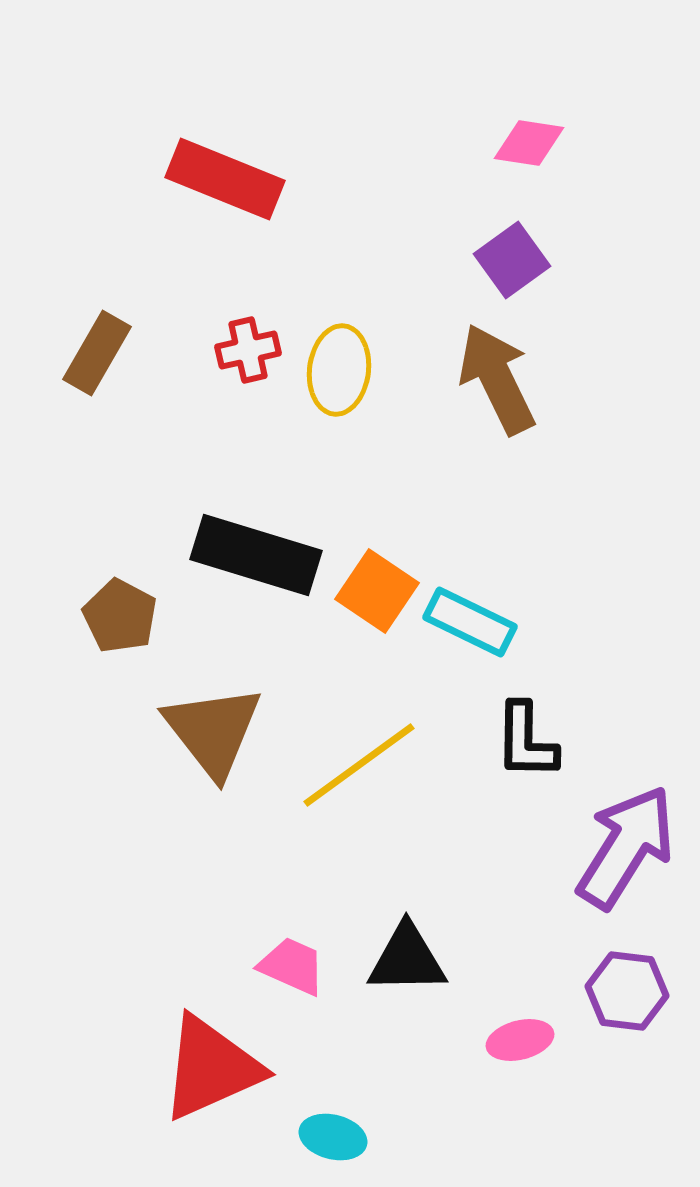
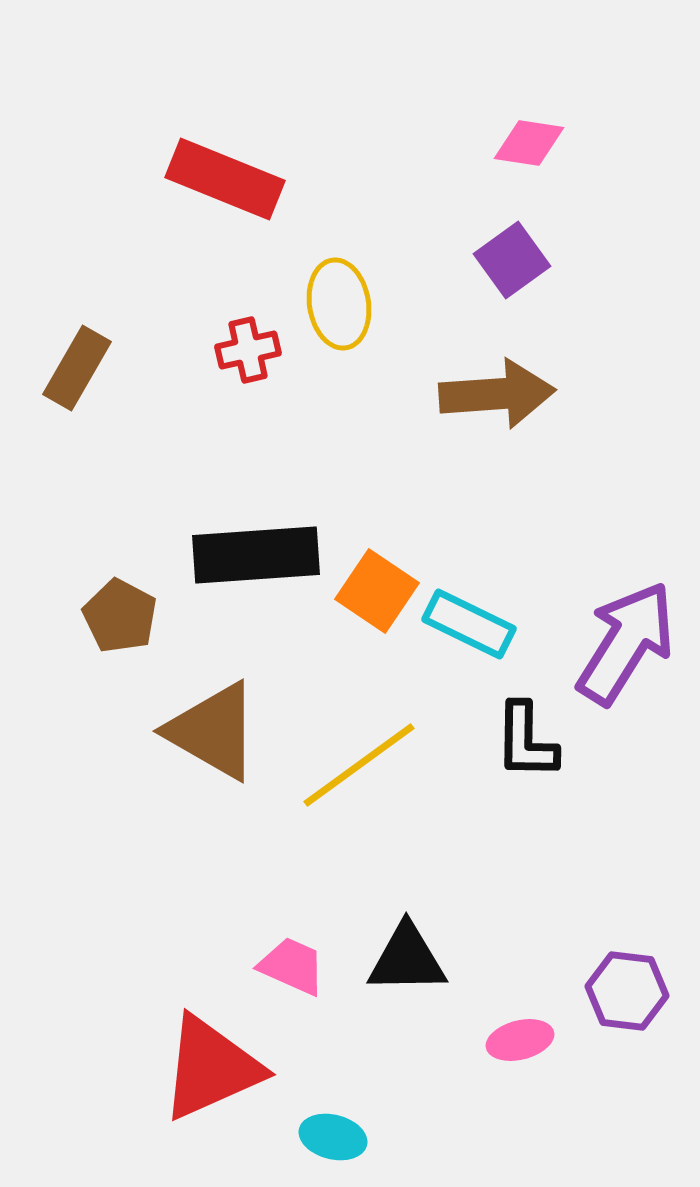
brown rectangle: moved 20 px left, 15 px down
yellow ellipse: moved 66 px up; rotated 16 degrees counterclockwise
brown arrow: moved 15 px down; rotated 112 degrees clockwise
black rectangle: rotated 21 degrees counterclockwise
cyan rectangle: moved 1 px left, 2 px down
brown triangle: rotated 22 degrees counterclockwise
purple arrow: moved 204 px up
